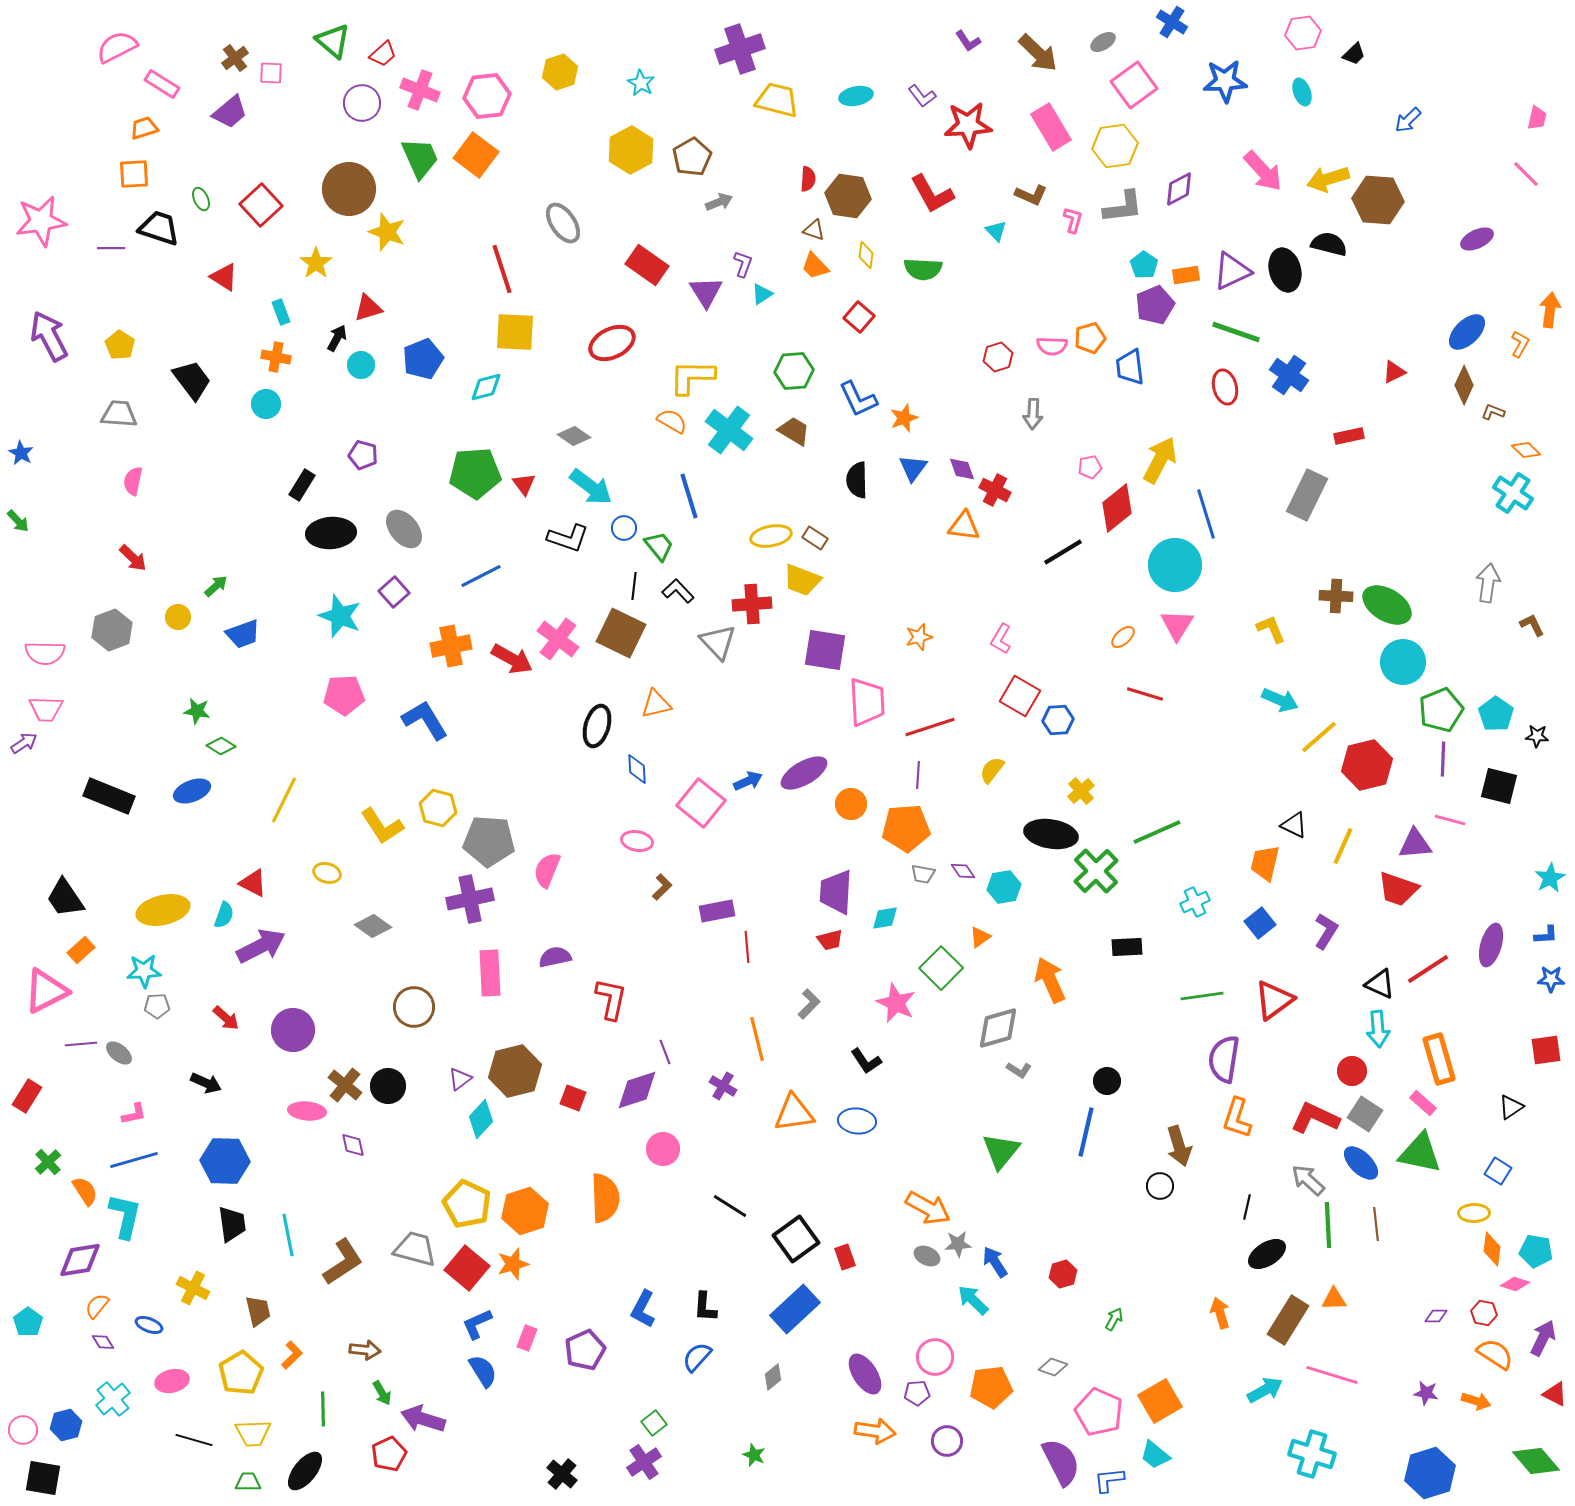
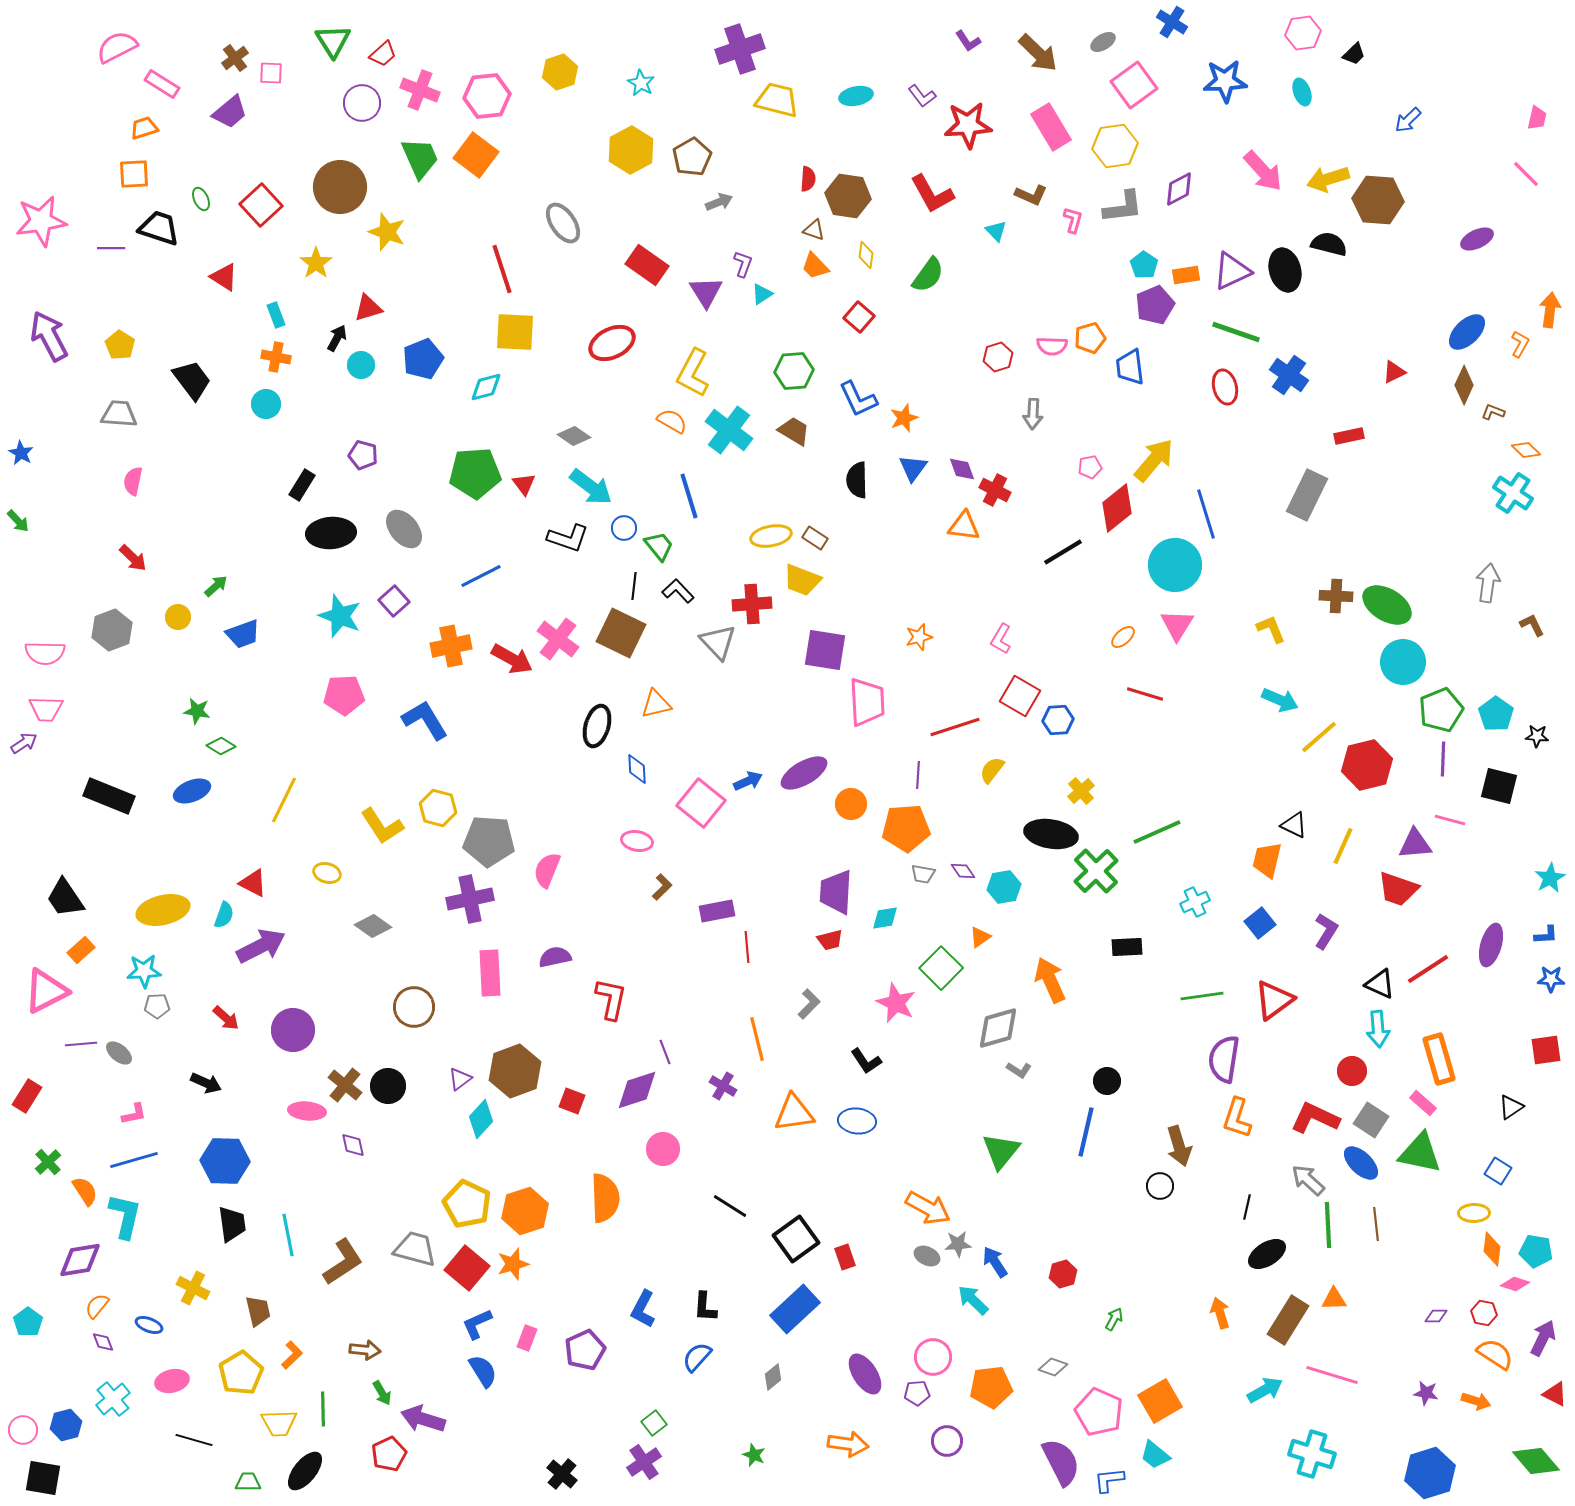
green triangle at (333, 41): rotated 18 degrees clockwise
brown circle at (349, 189): moved 9 px left, 2 px up
green semicircle at (923, 269): moved 5 px right, 6 px down; rotated 57 degrees counterclockwise
cyan rectangle at (281, 312): moved 5 px left, 3 px down
yellow L-shape at (692, 377): moved 1 px right, 4 px up; rotated 63 degrees counterclockwise
yellow arrow at (1160, 460): moved 6 px left; rotated 12 degrees clockwise
purple square at (394, 592): moved 9 px down
red line at (930, 727): moved 25 px right
orange trapezoid at (1265, 863): moved 2 px right, 3 px up
brown hexagon at (515, 1071): rotated 6 degrees counterclockwise
red square at (573, 1098): moved 1 px left, 3 px down
gray square at (1365, 1114): moved 6 px right, 6 px down
purple diamond at (103, 1342): rotated 10 degrees clockwise
pink circle at (935, 1357): moved 2 px left
orange arrow at (875, 1431): moved 27 px left, 13 px down
yellow trapezoid at (253, 1433): moved 26 px right, 10 px up
